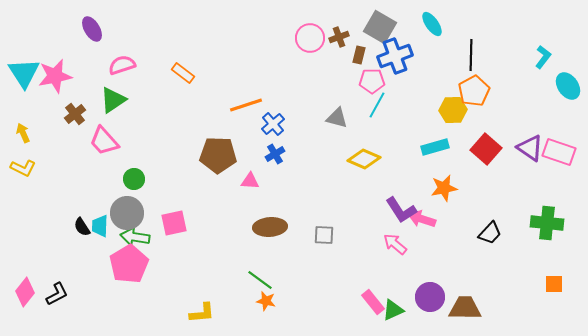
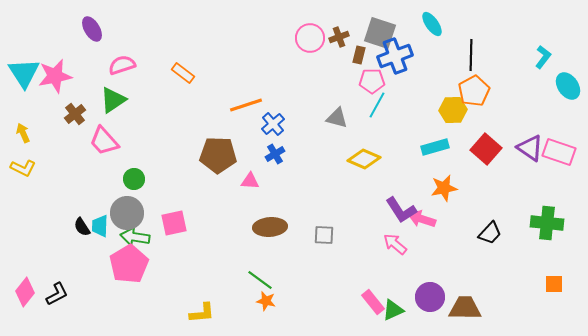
gray square at (380, 27): moved 6 px down; rotated 12 degrees counterclockwise
